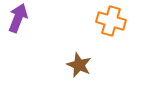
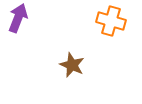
brown star: moved 7 px left
